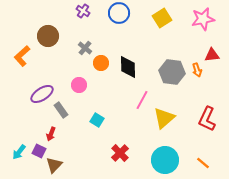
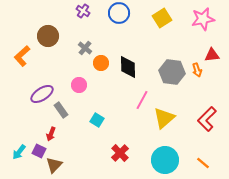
red L-shape: rotated 20 degrees clockwise
